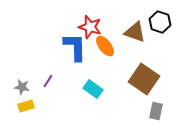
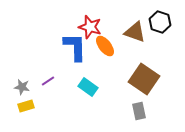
purple line: rotated 24 degrees clockwise
cyan rectangle: moved 5 px left, 2 px up
gray rectangle: moved 17 px left; rotated 24 degrees counterclockwise
